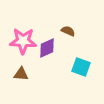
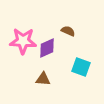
brown triangle: moved 22 px right, 5 px down
